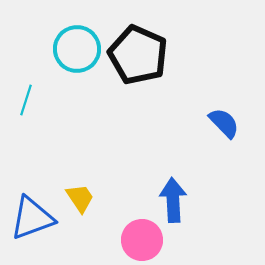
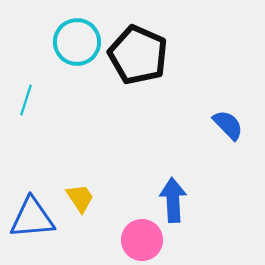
cyan circle: moved 7 px up
blue semicircle: moved 4 px right, 2 px down
blue triangle: rotated 15 degrees clockwise
